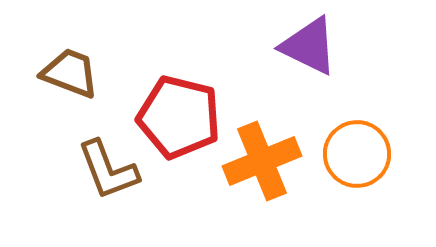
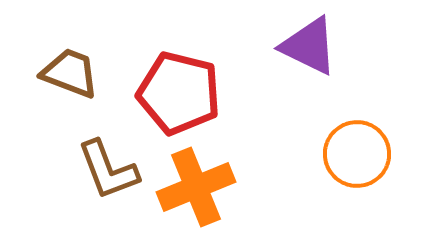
red pentagon: moved 24 px up
orange cross: moved 66 px left, 26 px down
